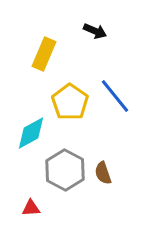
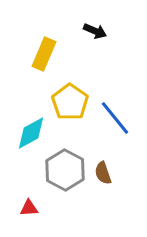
blue line: moved 22 px down
red triangle: moved 2 px left
